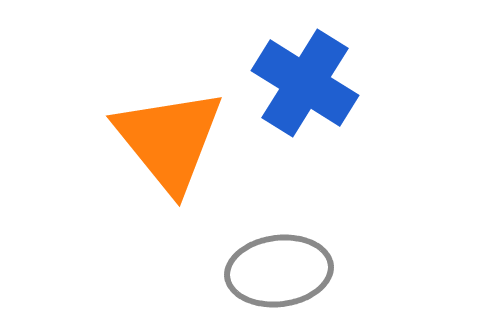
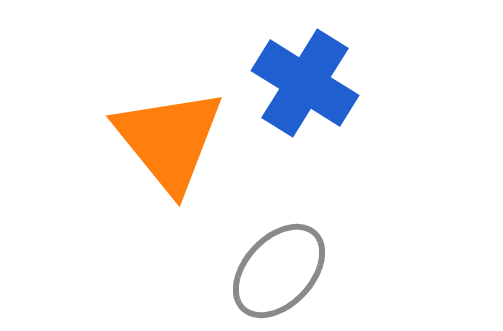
gray ellipse: rotated 40 degrees counterclockwise
